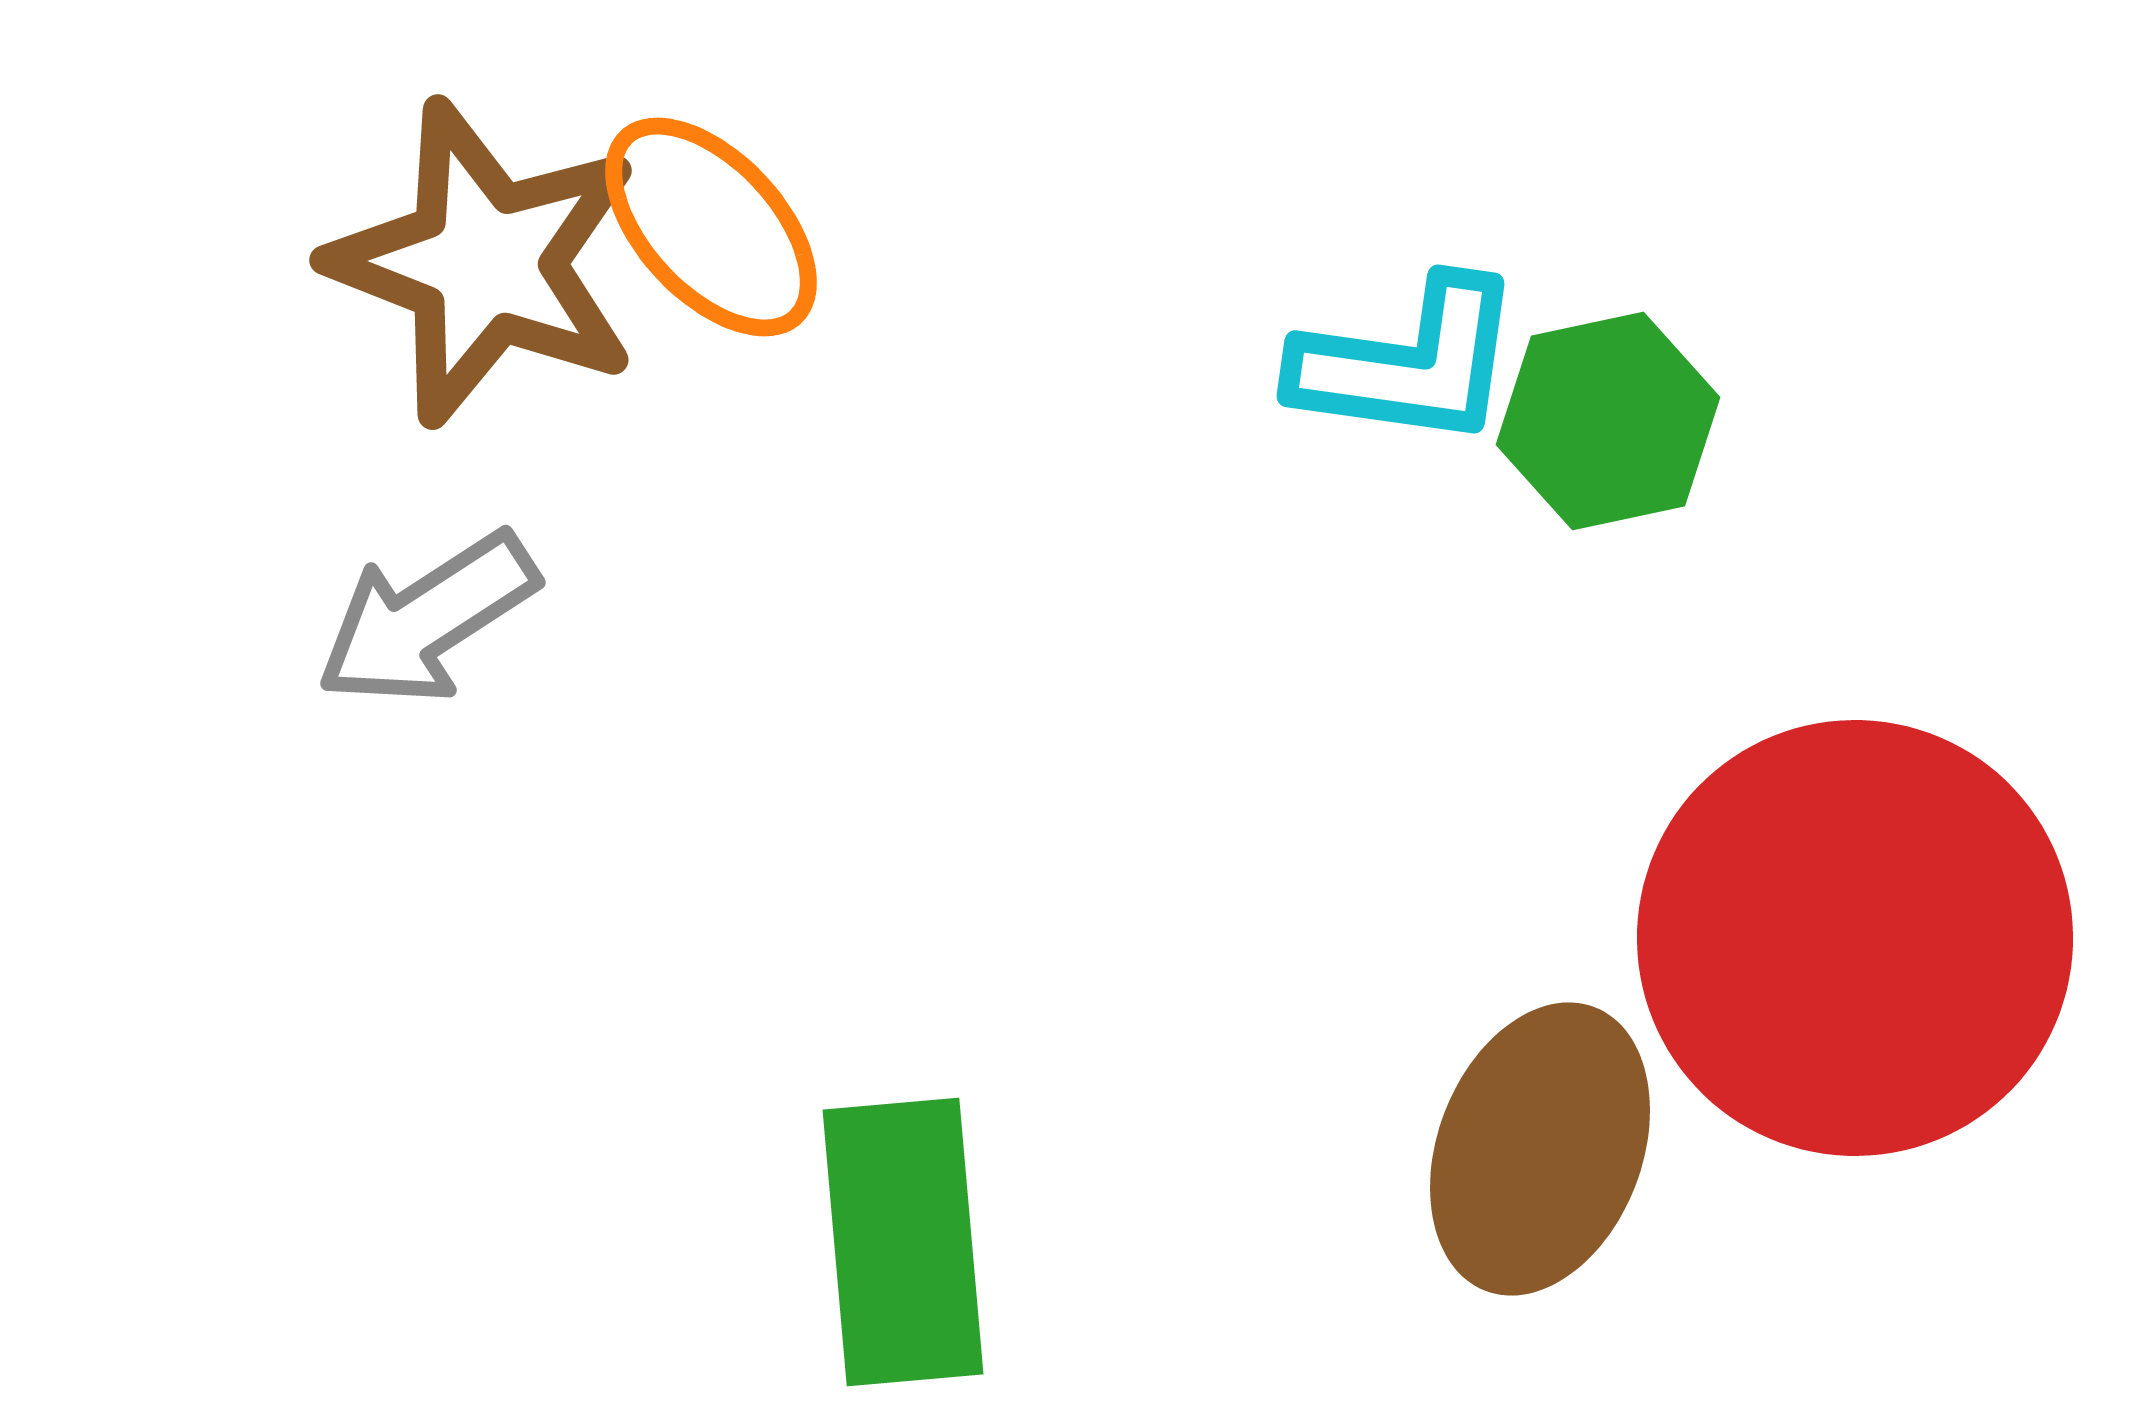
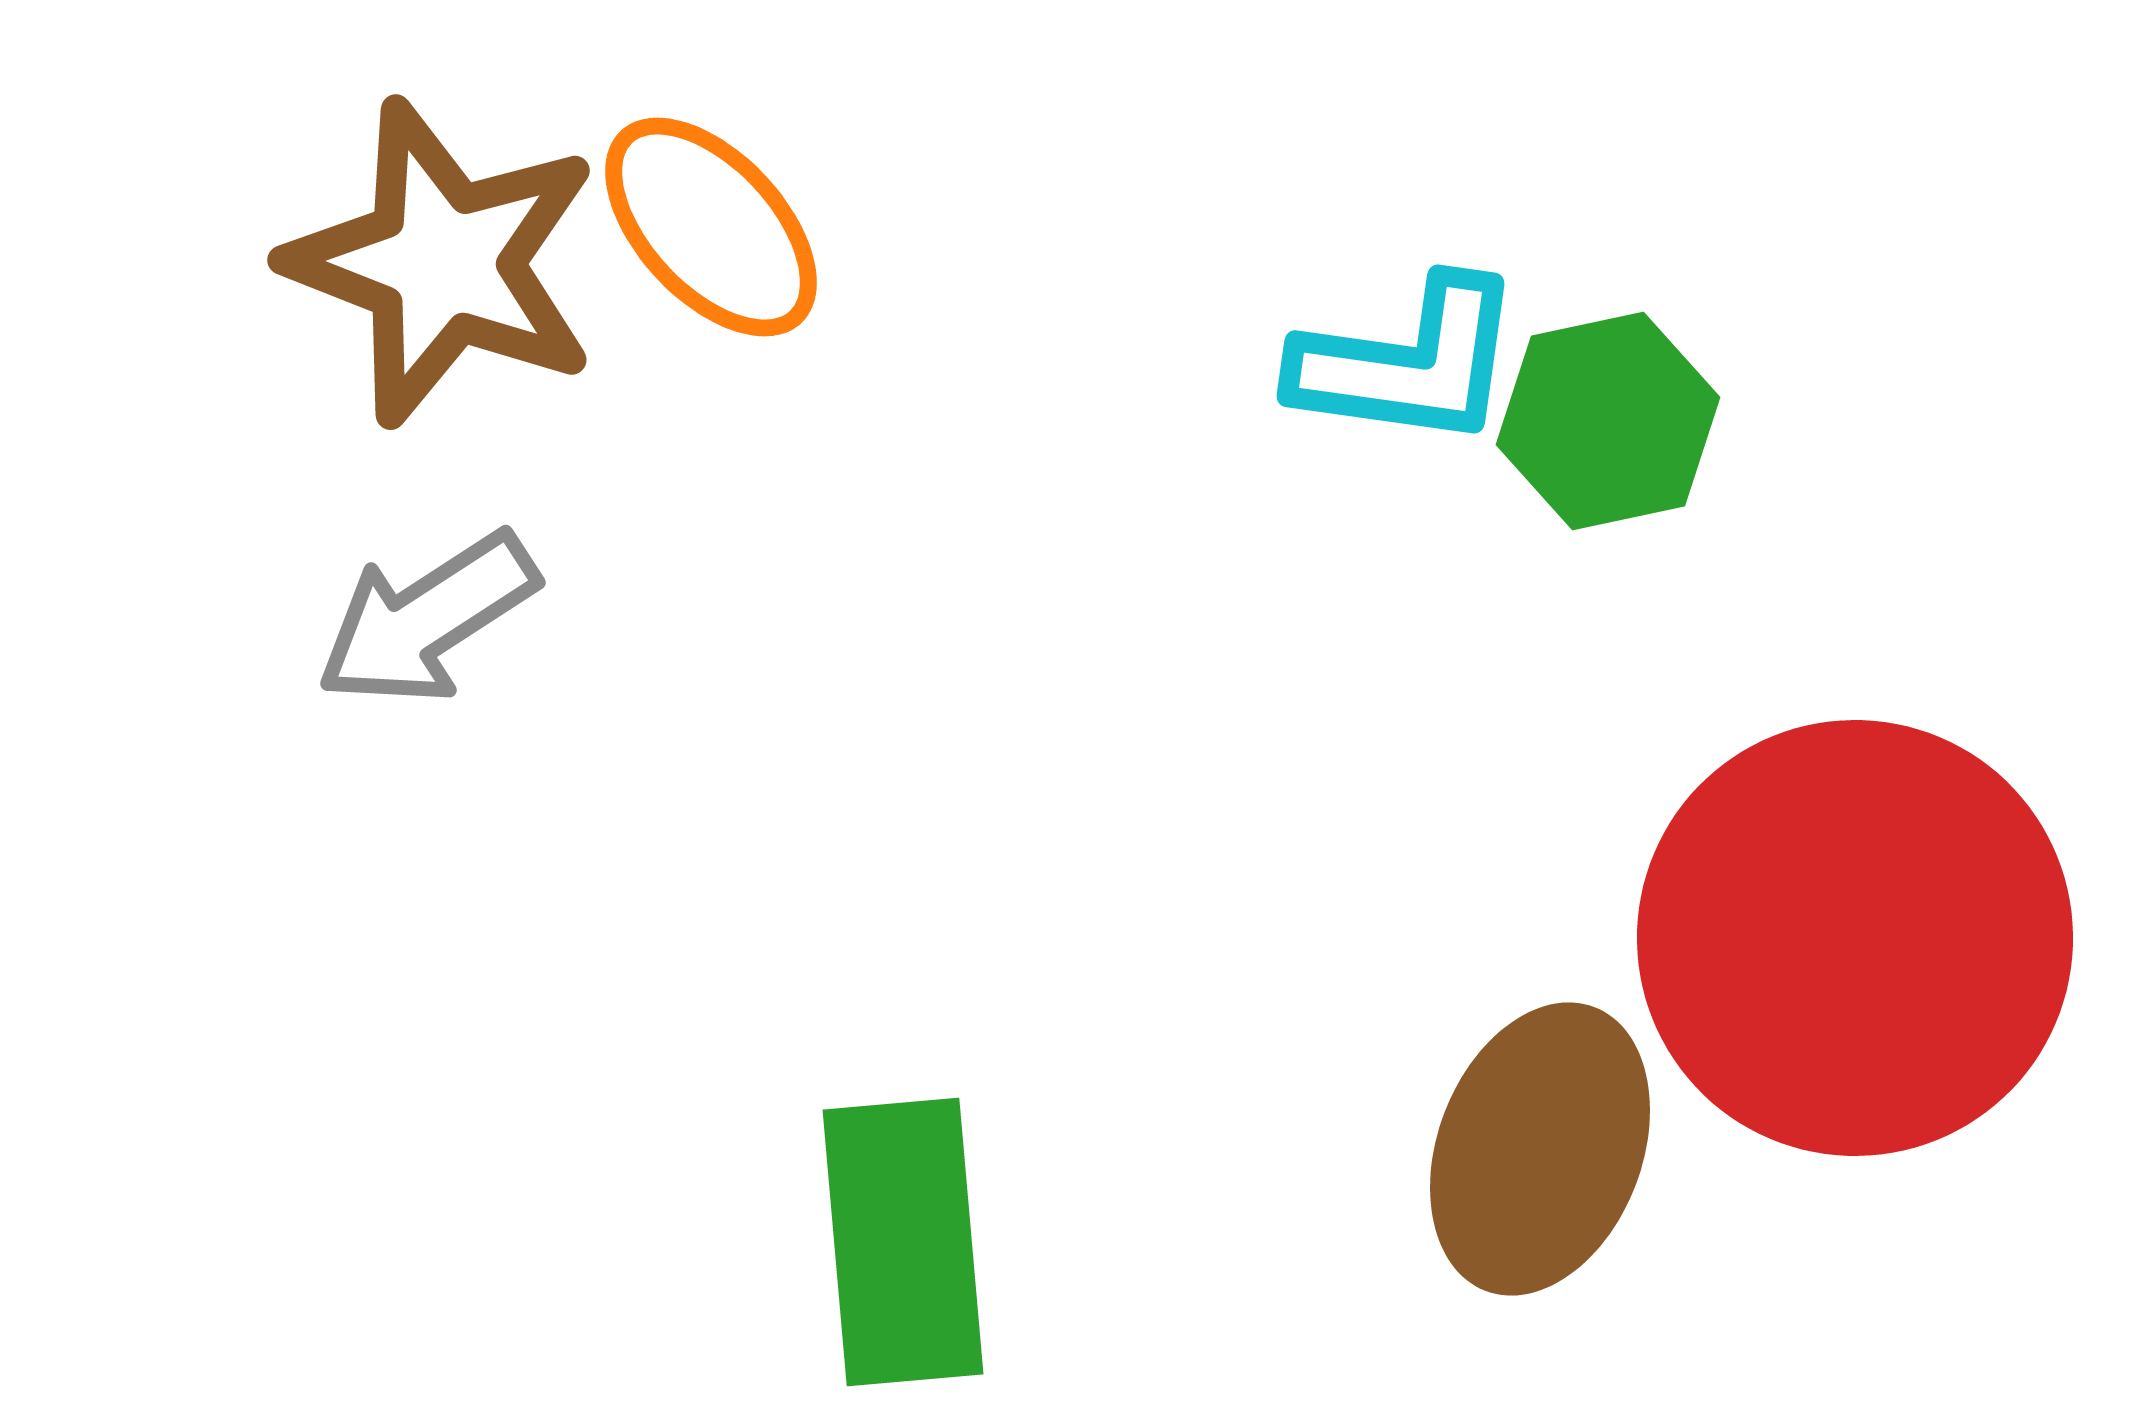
brown star: moved 42 px left
